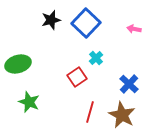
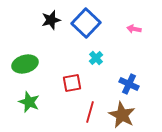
green ellipse: moved 7 px right
red square: moved 5 px left, 6 px down; rotated 24 degrees clockwise
blue cross: rotated 18 degrees counterclockwise
